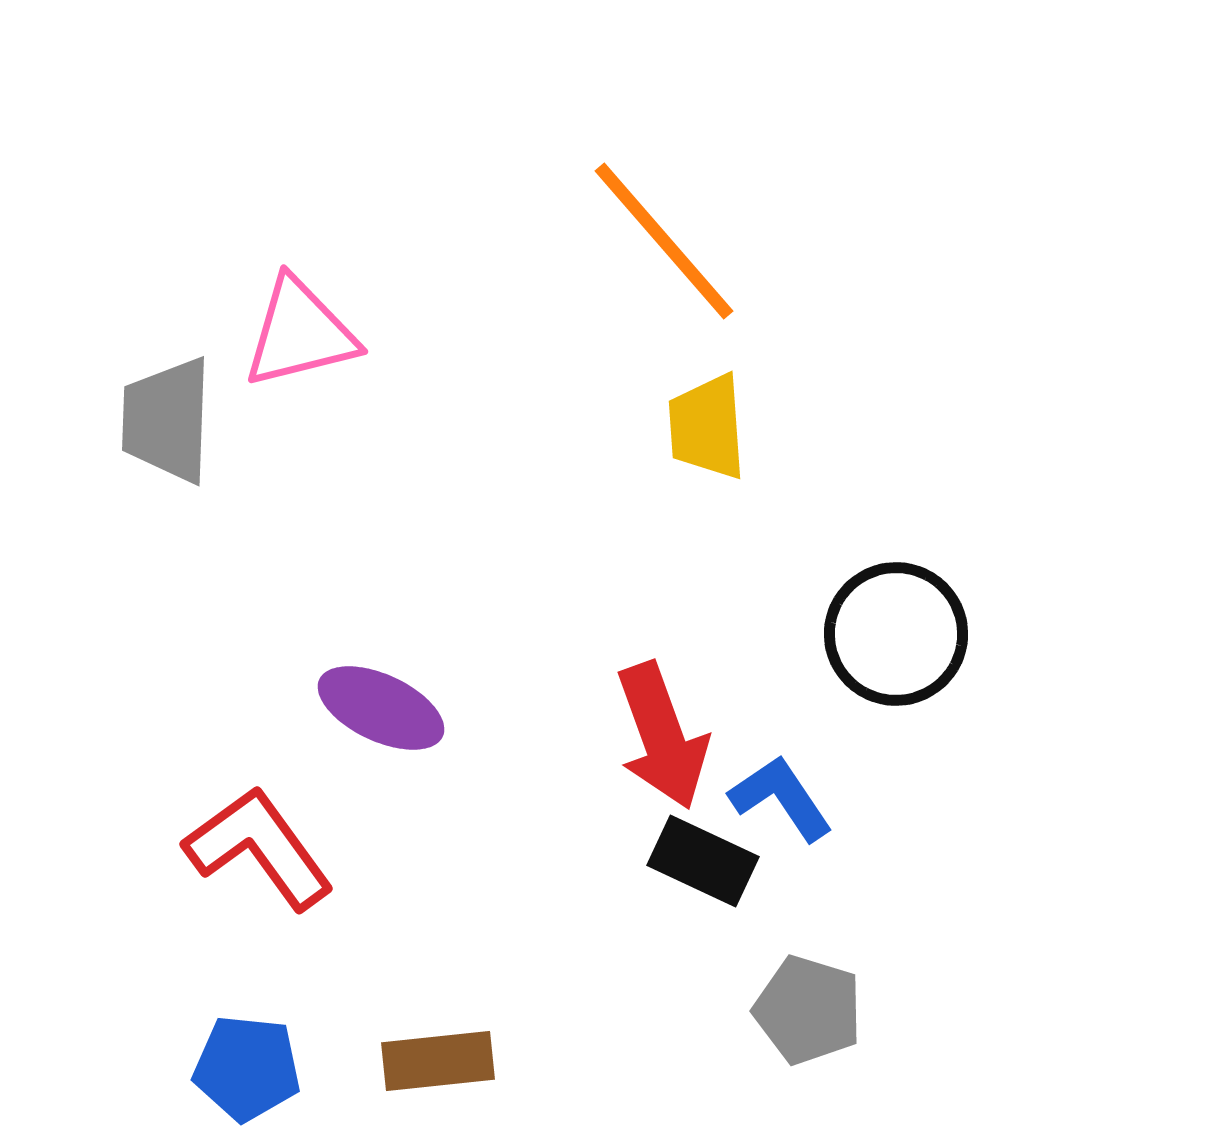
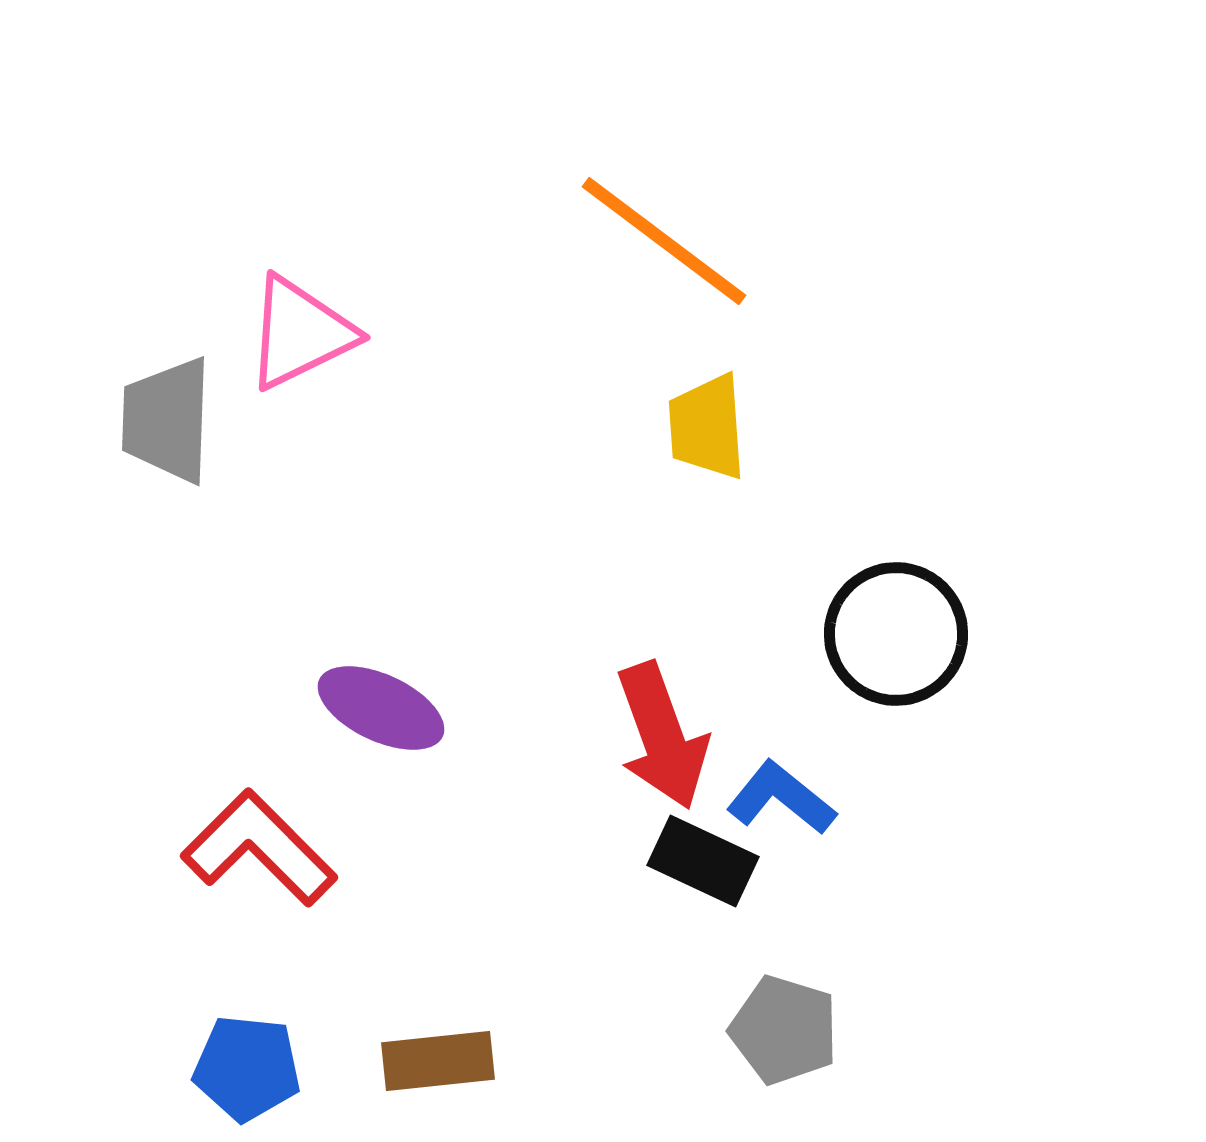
orange line: rotated 12 degrees counterclockwise
pink triangle: rotated 12 degrees counterclockwise
blue L-shape: rotated 17 degrees counterclockwise
red L-shape: rotated 9 degrees counterclockwise
gray pentagon: moved 24 px left, 20 px down
